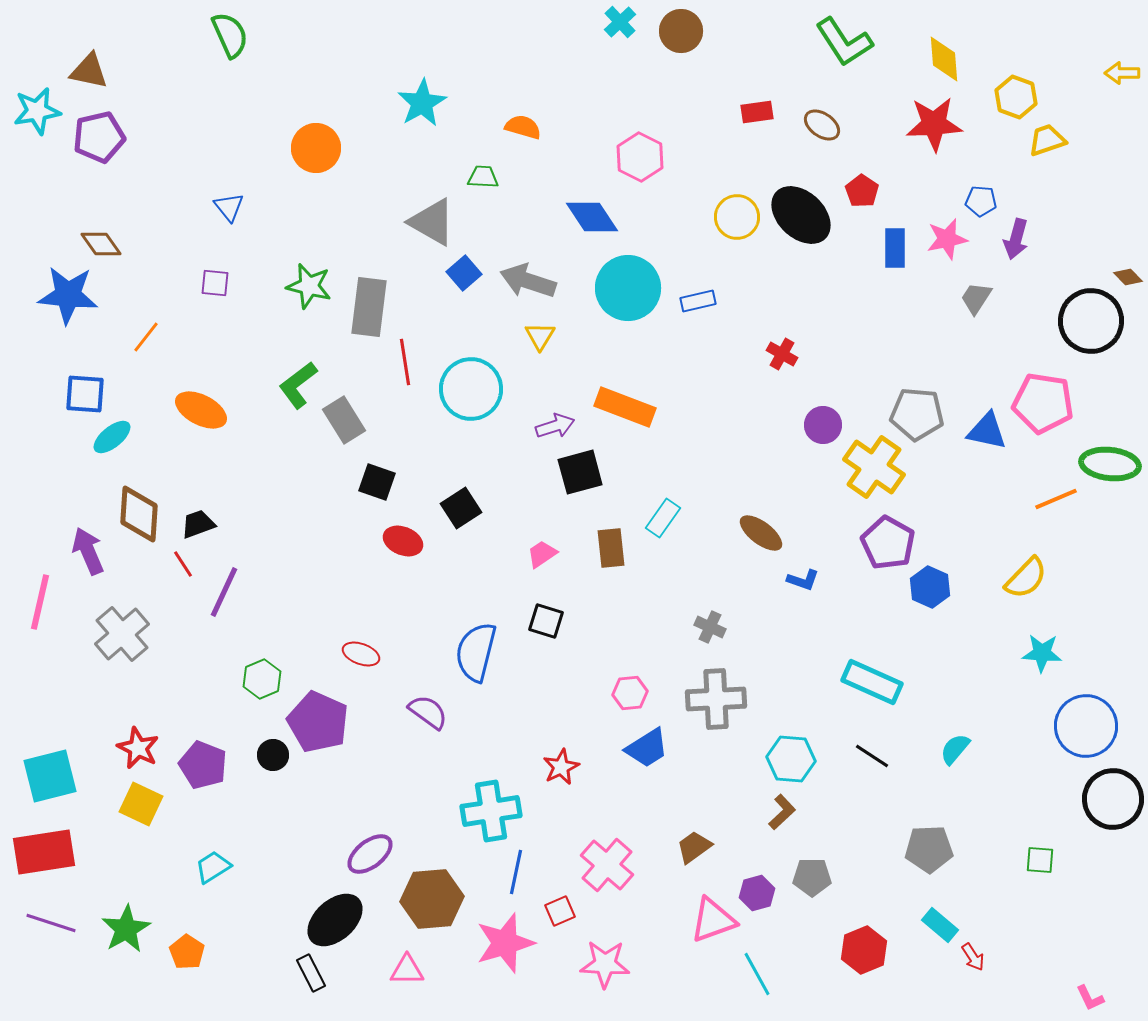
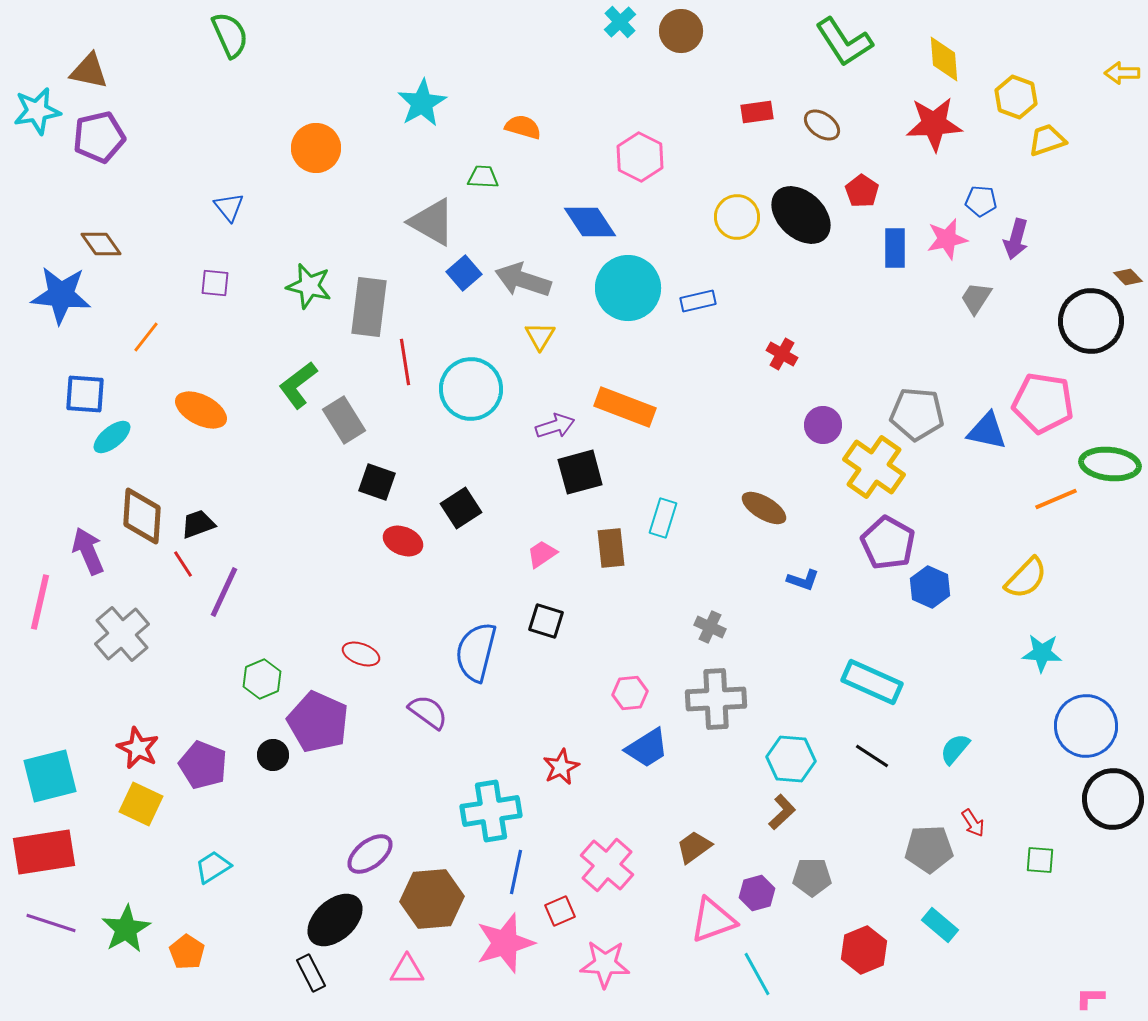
blue diamond at (592, 217): moved 2 px left, 5 px down
gray arrow at (528, 281): moved 5 px left, 1 px up
blue star at (68, 295): moved 7 px left
brown diamond at (139, 514): moved 3 px right, 2 px down
cyan rectangle at (663, 518): rotated 18 degrees counterclockwise
brown ellipse at (761, 533): moved 3 px right, 25 px up; rotated 6 degrees counterclockwise
red arrow at (973, 957): moved 134 px up
pink L-shape at (1090, 998): rotated 116 degrees clockwise
